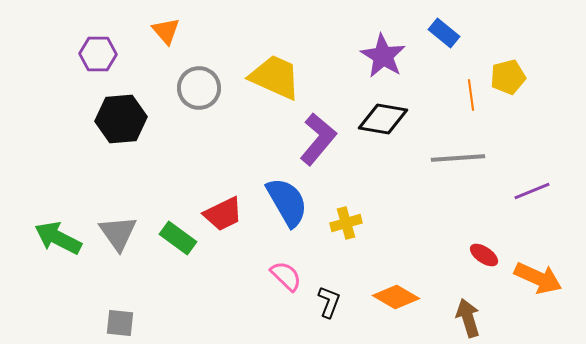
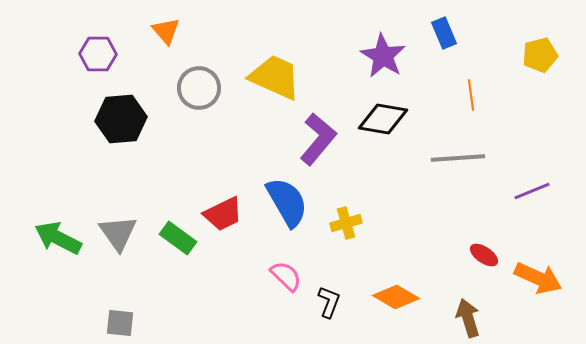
blue rectangle: rotated 28 degrees clockwise
yellow pentagon: moved 32 px right, 22 px up
